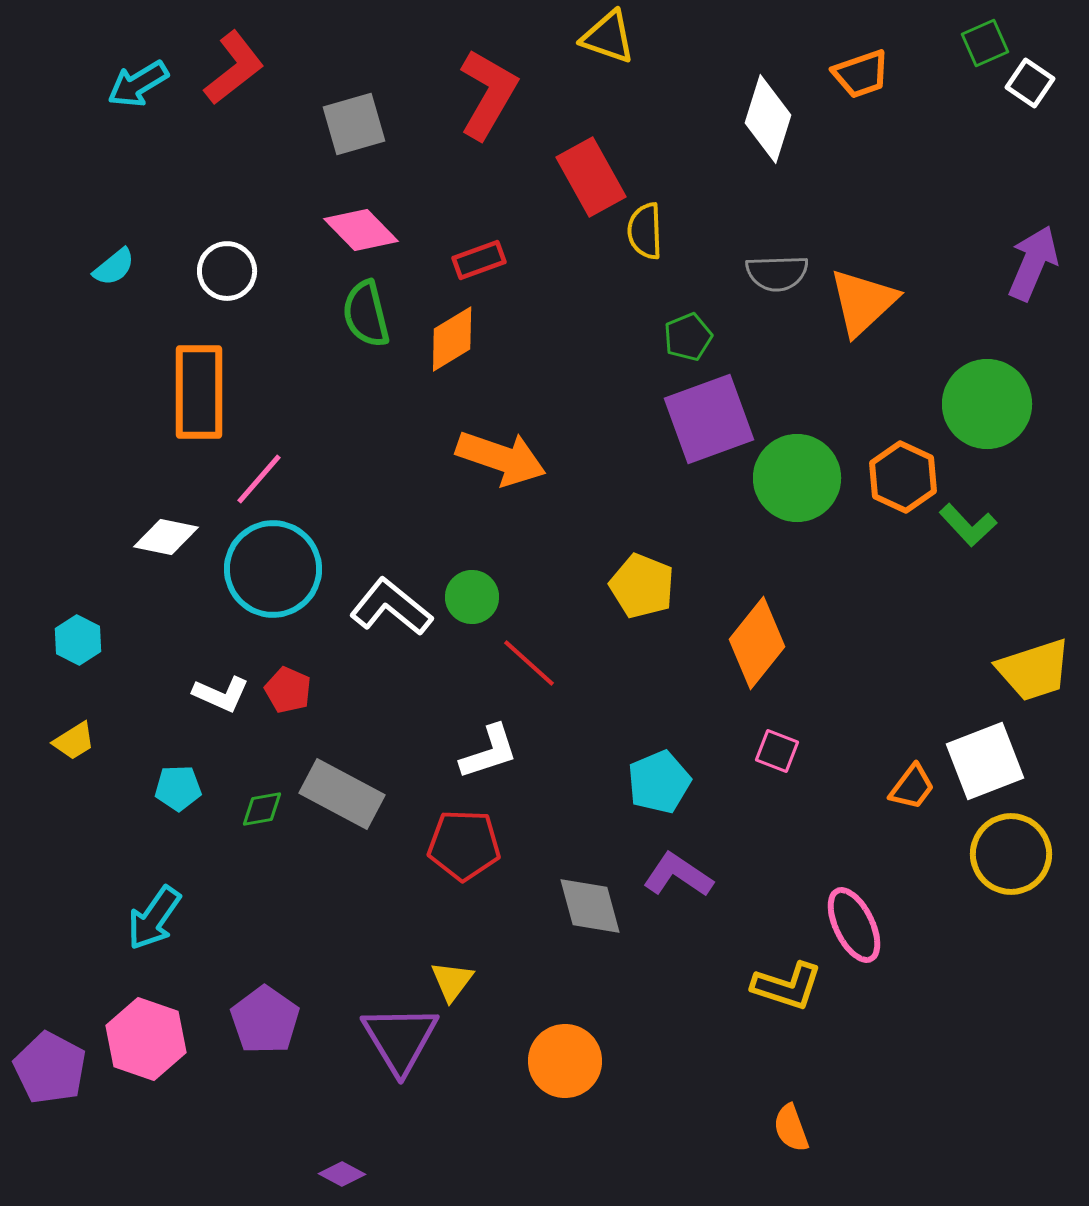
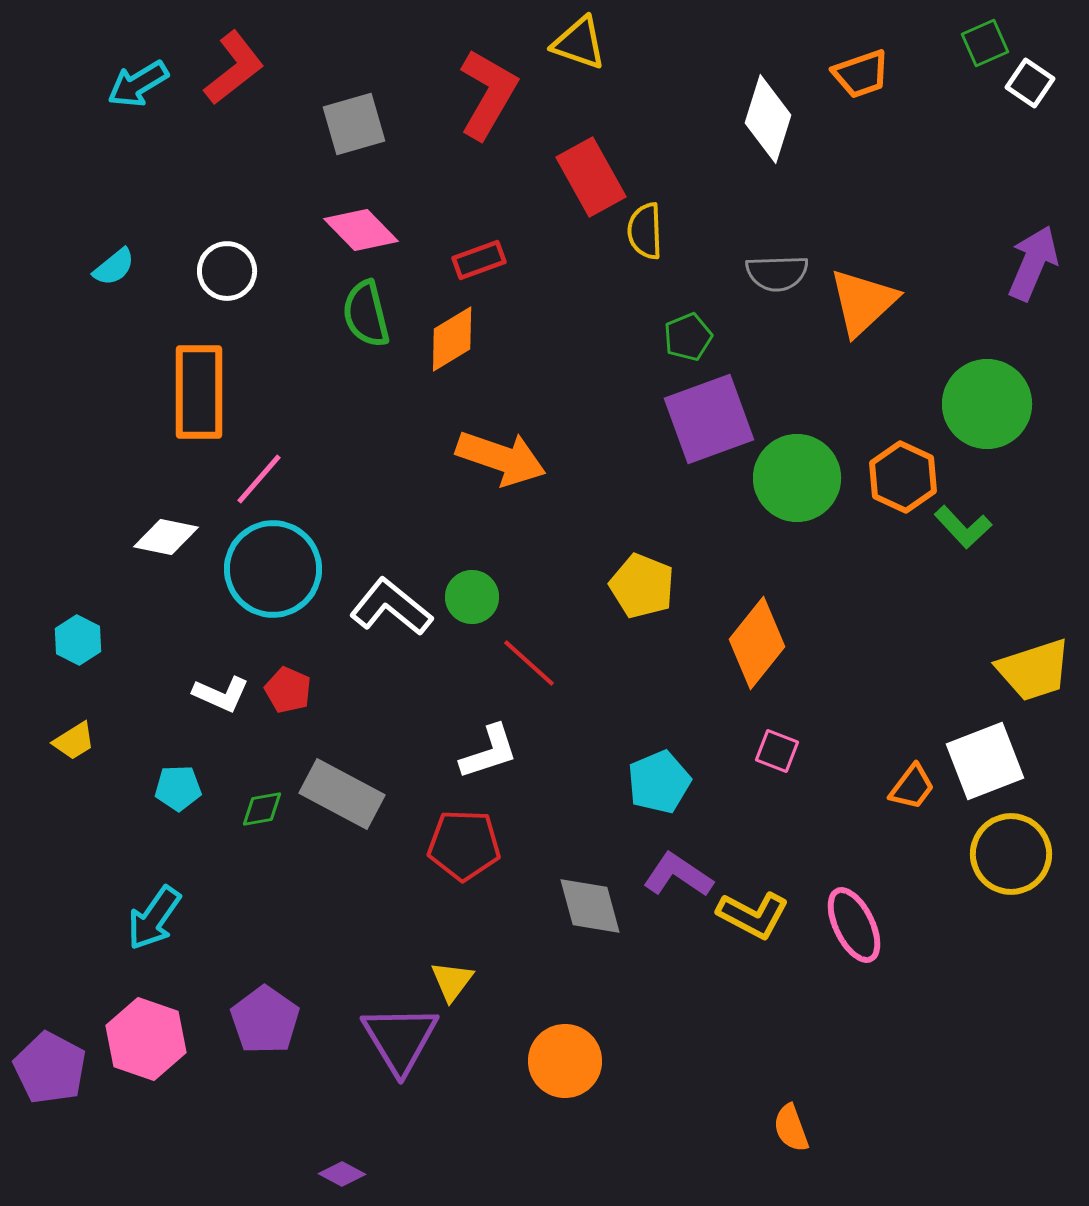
yellow triangle at (608, 37): moved 29 px left, 6 px down
green L-shape at (968, 525): moved 5 px left, 2 px down
yellow L-shape at (787, 986): moved 34 px left, 71 px up; rotated 10 degrees clockwise
